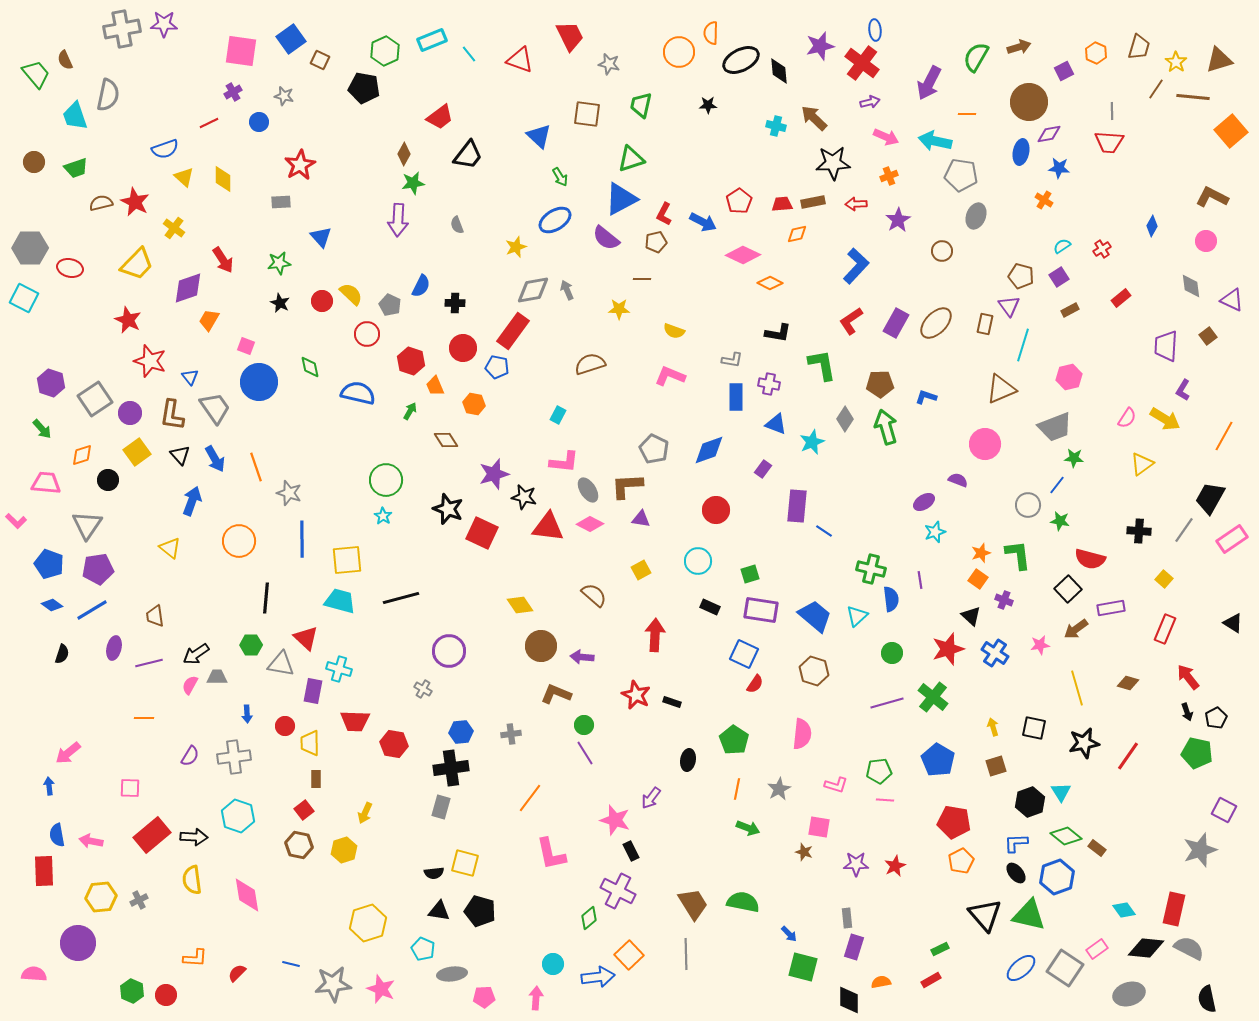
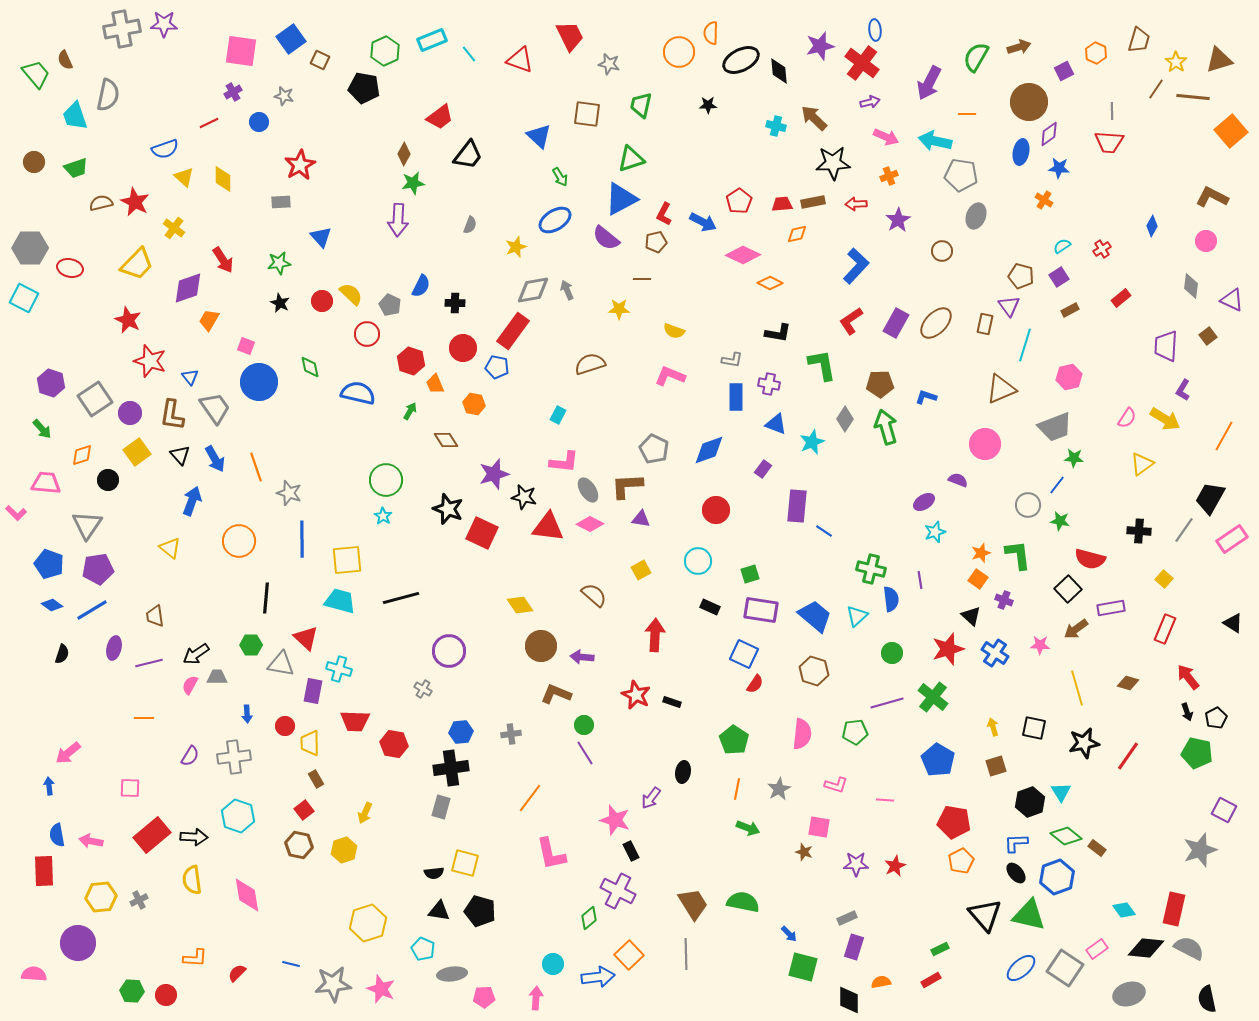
brown trapezoid at (1139, 47): moved 7 px up
purple diamond at (1049, 134): rotated 25 degrees counterclockwise
gray semicircle at (457, 225): moved 13 px right; rotated 138 degrees counterclockwise
gray diamond at (1191, 286): rotated 15 degrees clockwise
cyan line at (1023, 345): moved 2 px right
orange trapezoid at (435, 386): moved 2 px up
pink L-shape at (16, 521): moved 8 px up
pink star at (1040, 645): rotated 12 degrees clockwise
black ellipse at (688, 760): moved 5 px left, 12 px down
green pentagon at (879, 771): moved 24 px left, 39 px up
brown rectangle at (316, 779): rotated 30 degrees counterclockwise
gray rectangle at (847, 918): rotated 72 degrees clockwise
green hexagon at (132, 991): rotated 20 degrees counterclockwise
